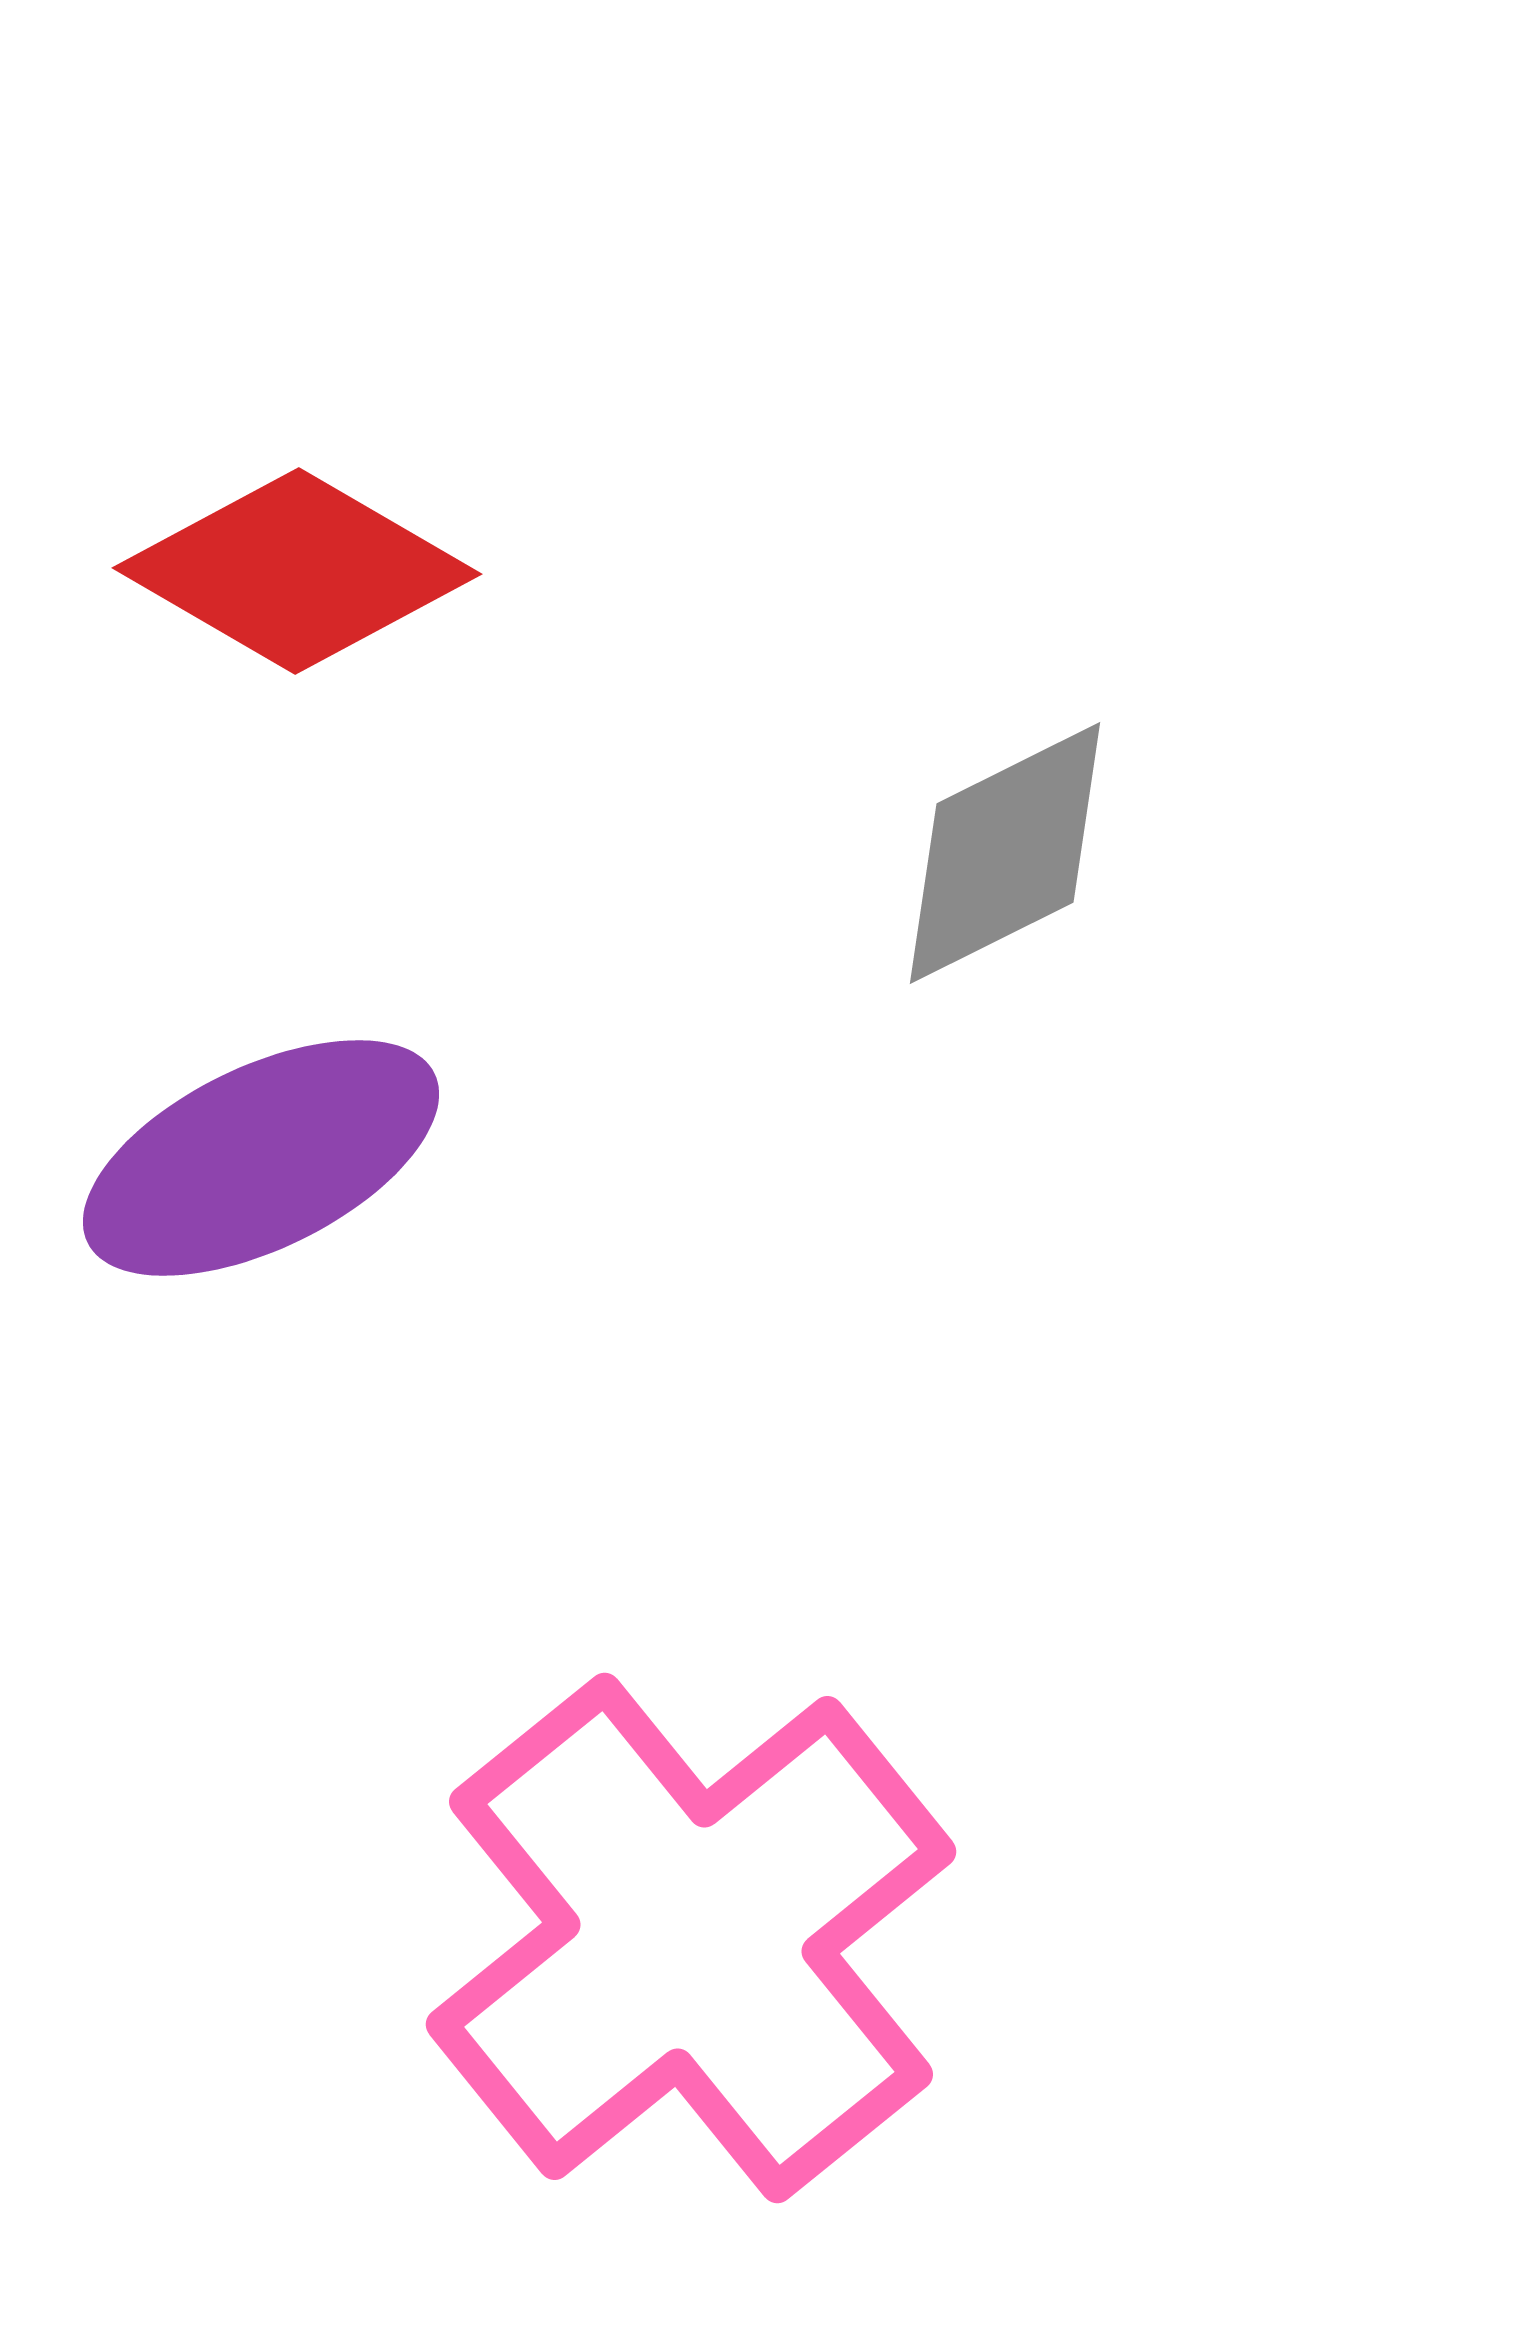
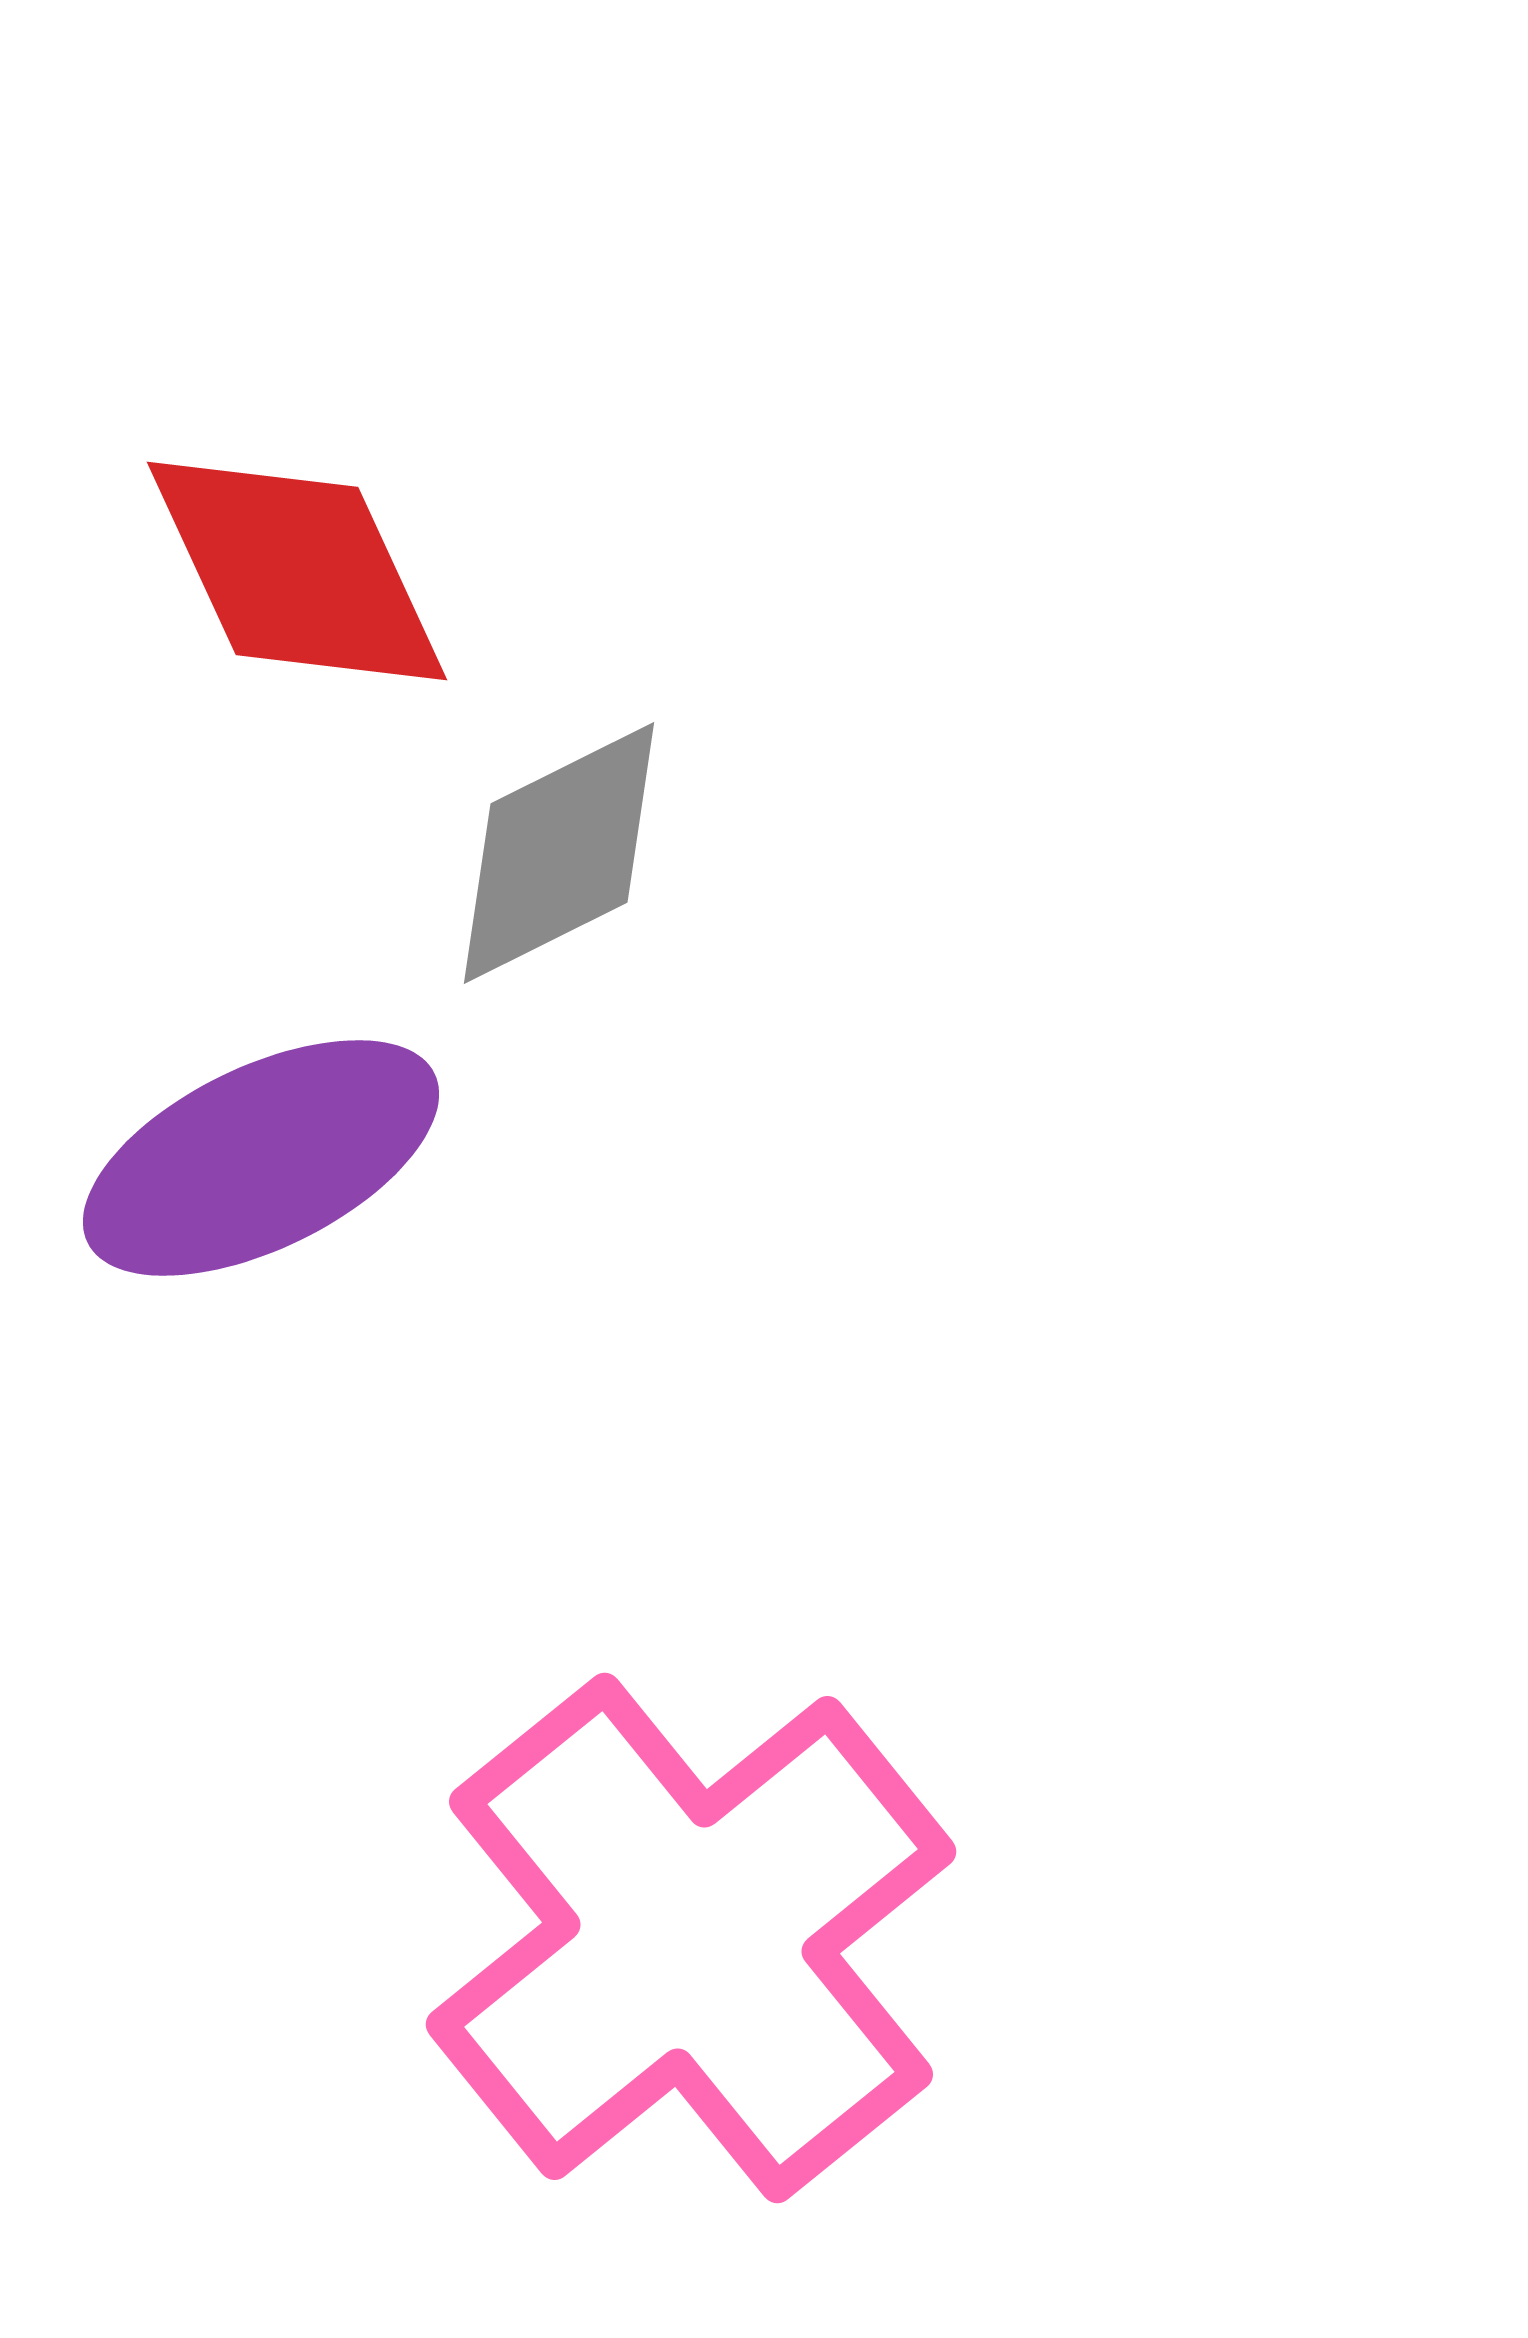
red diamond: rotated 35 degrees clockwise
gray diamond: moved 446 px left
